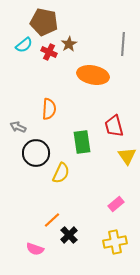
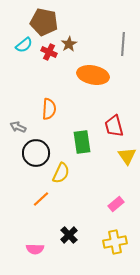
orange line: moved 11 px left, 21 px up
pink semicircle: rotated 18 degrees counterclockwise
